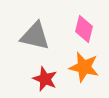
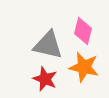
pink diamond: moved 1 px left, 2 px down
gray triangle: moved 13 px right, 9 px down
